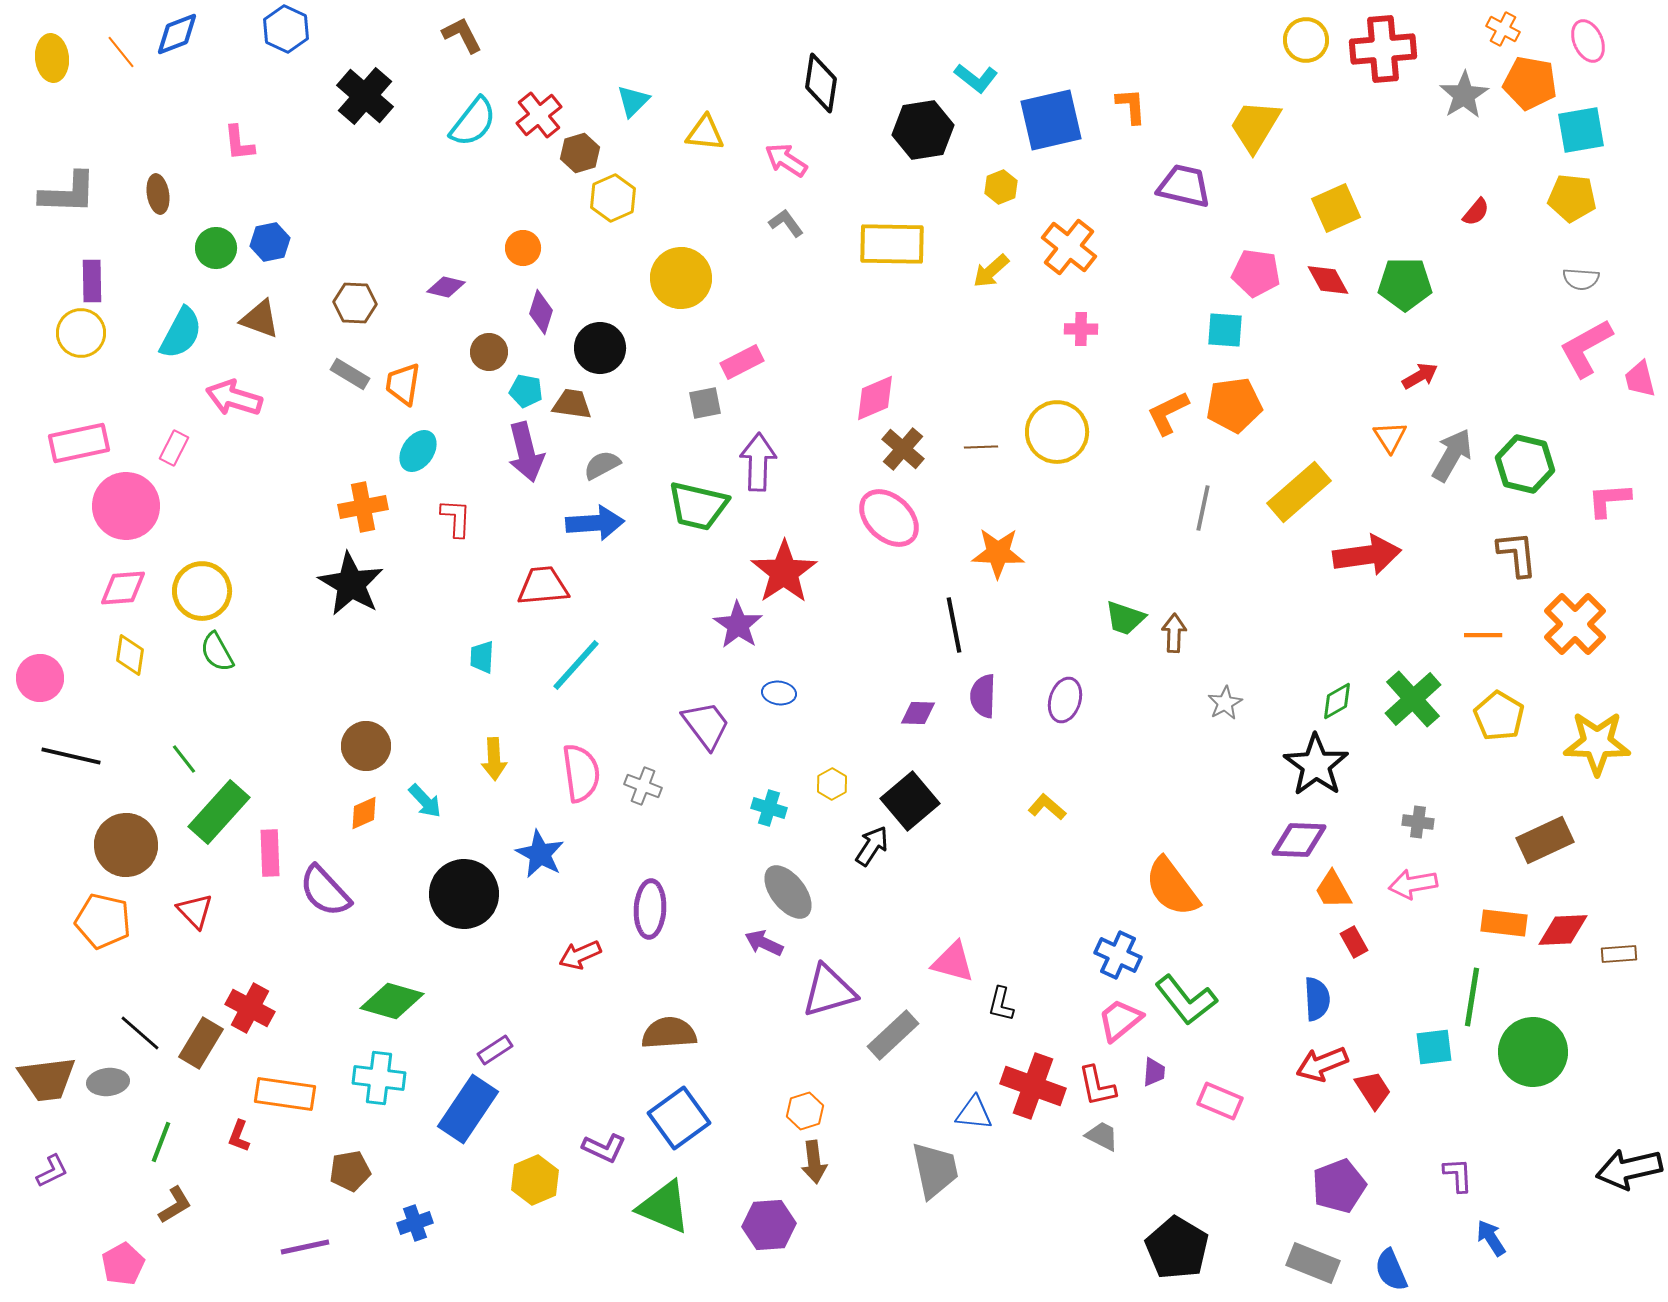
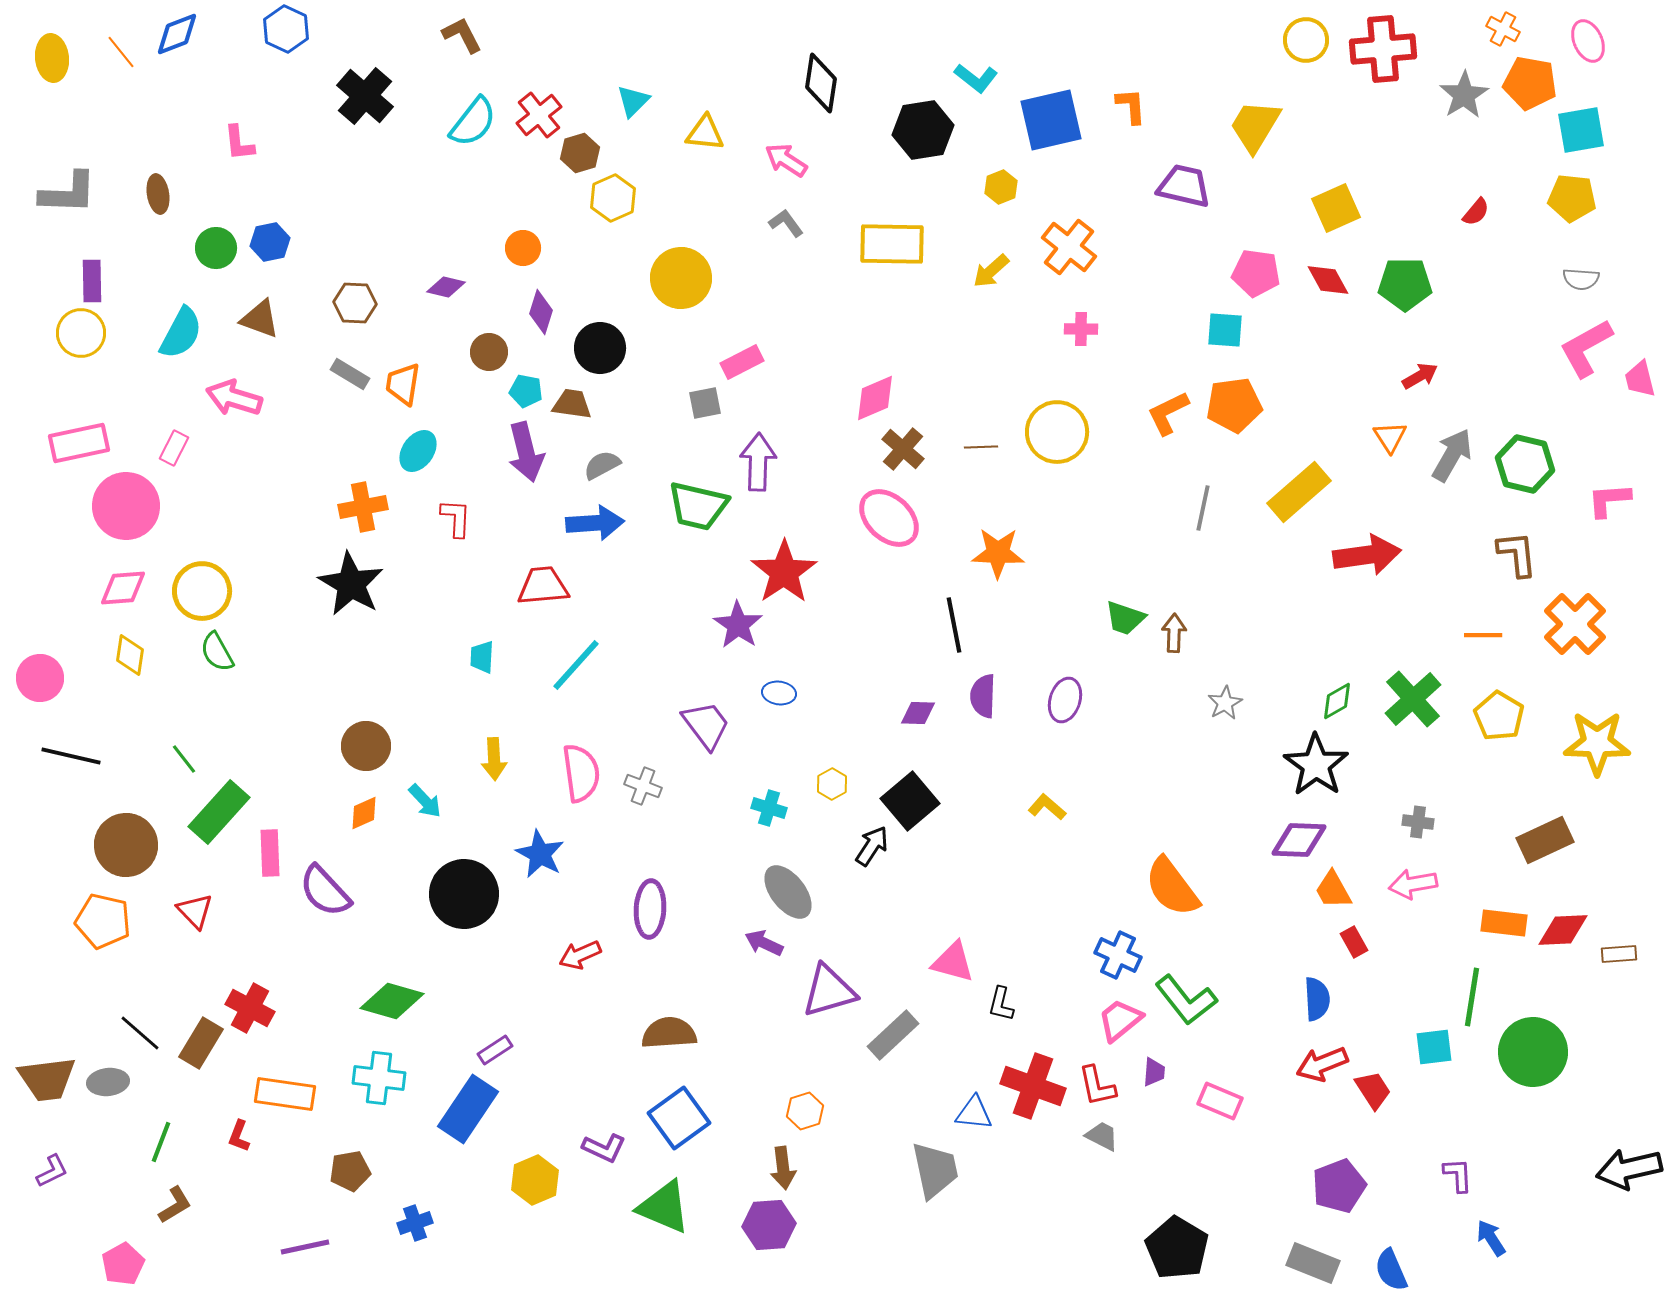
brown arrow at (814, 1162): moved 31 px left, 6 px down
